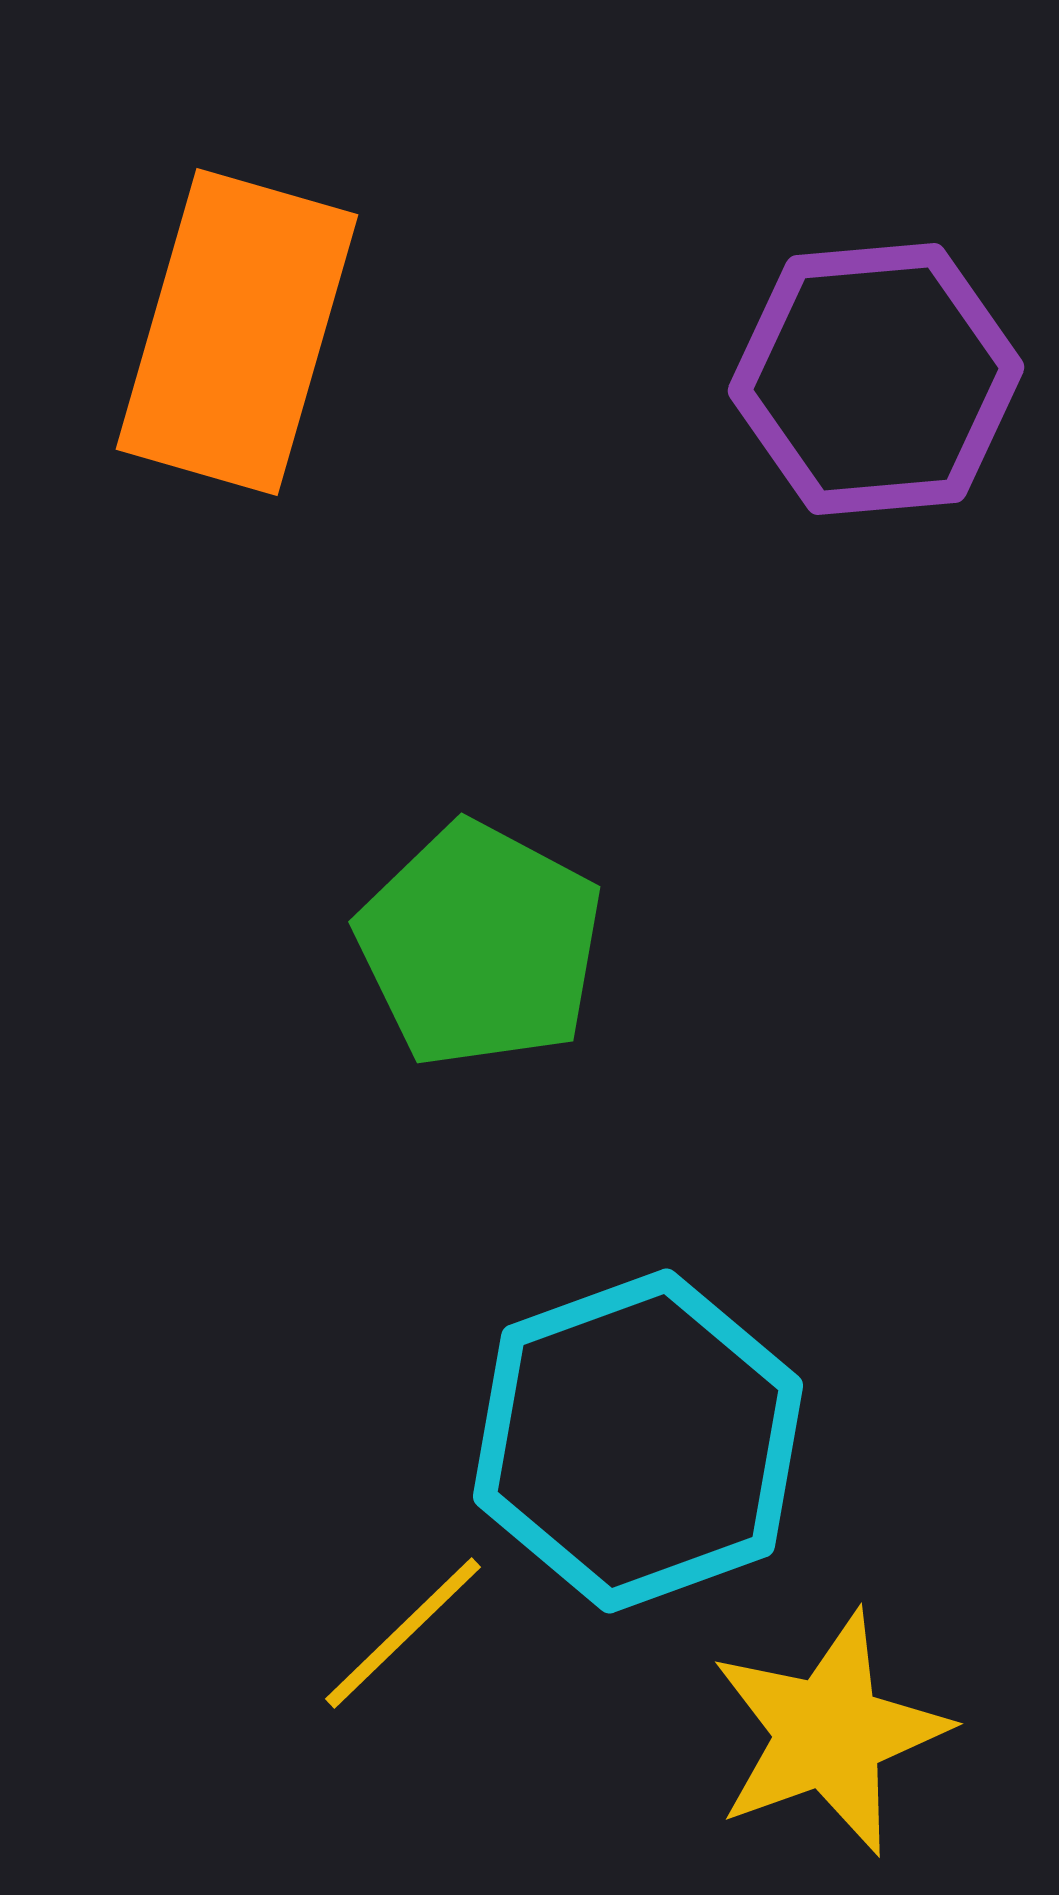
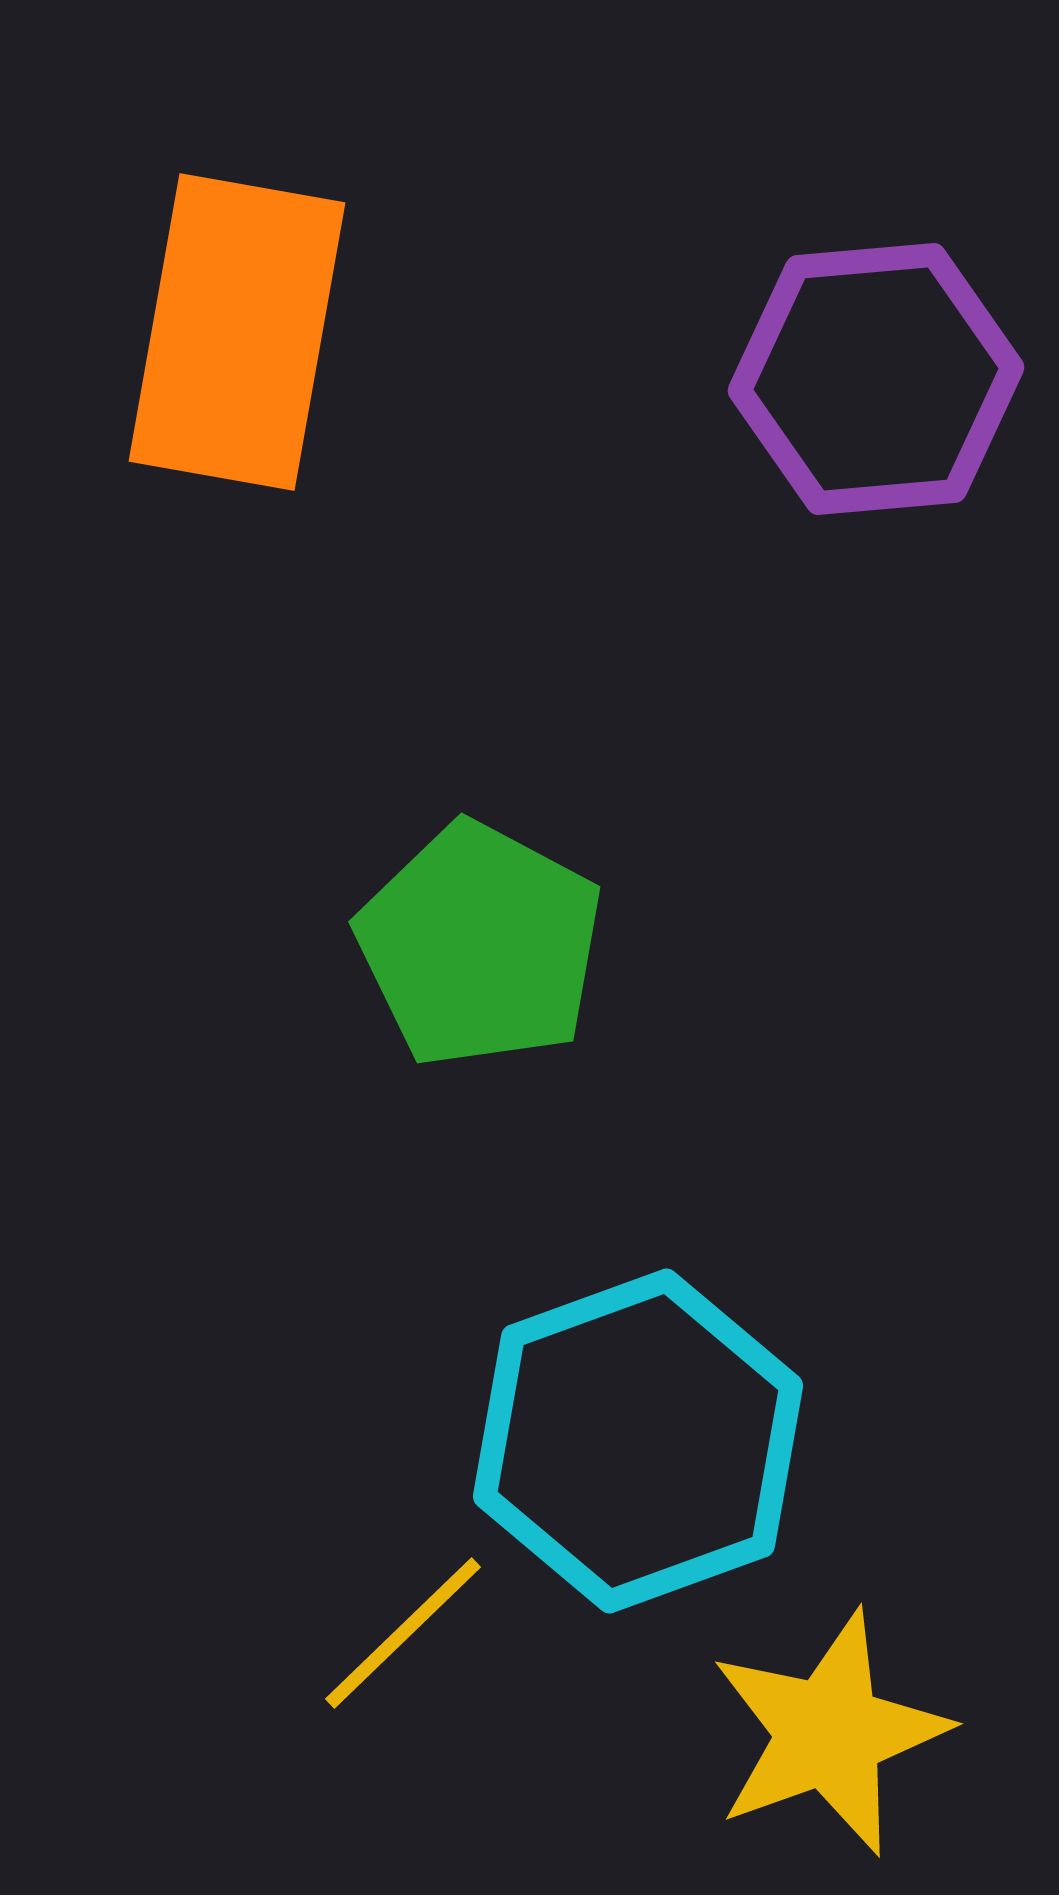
orange rectangle: rotated 6 degrees counterclockwise
